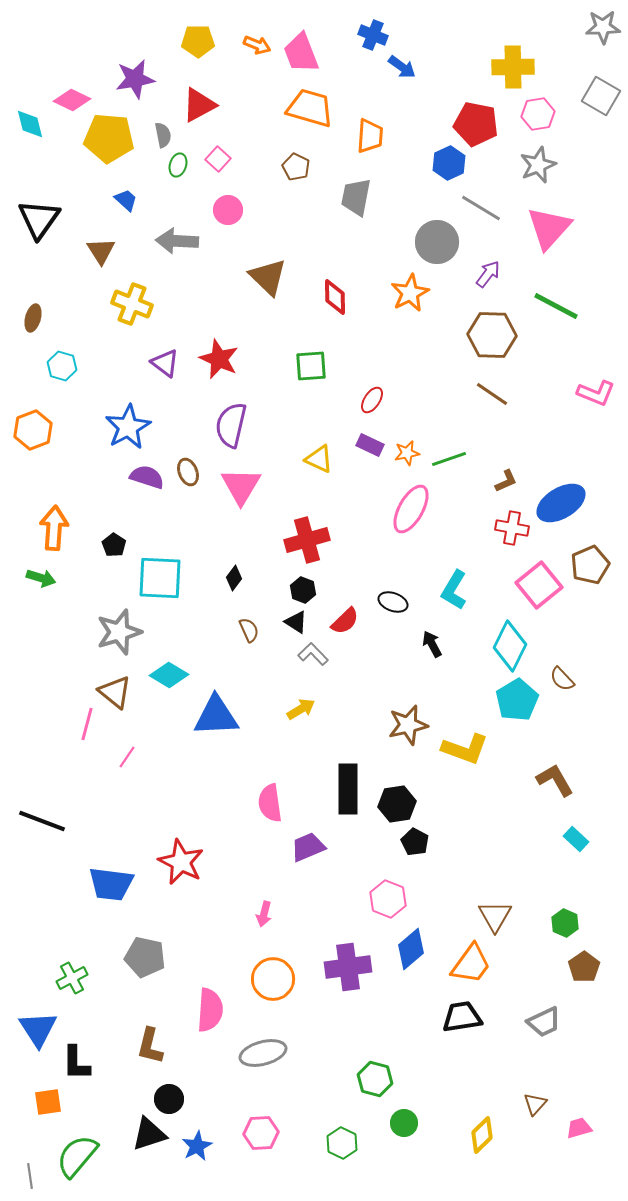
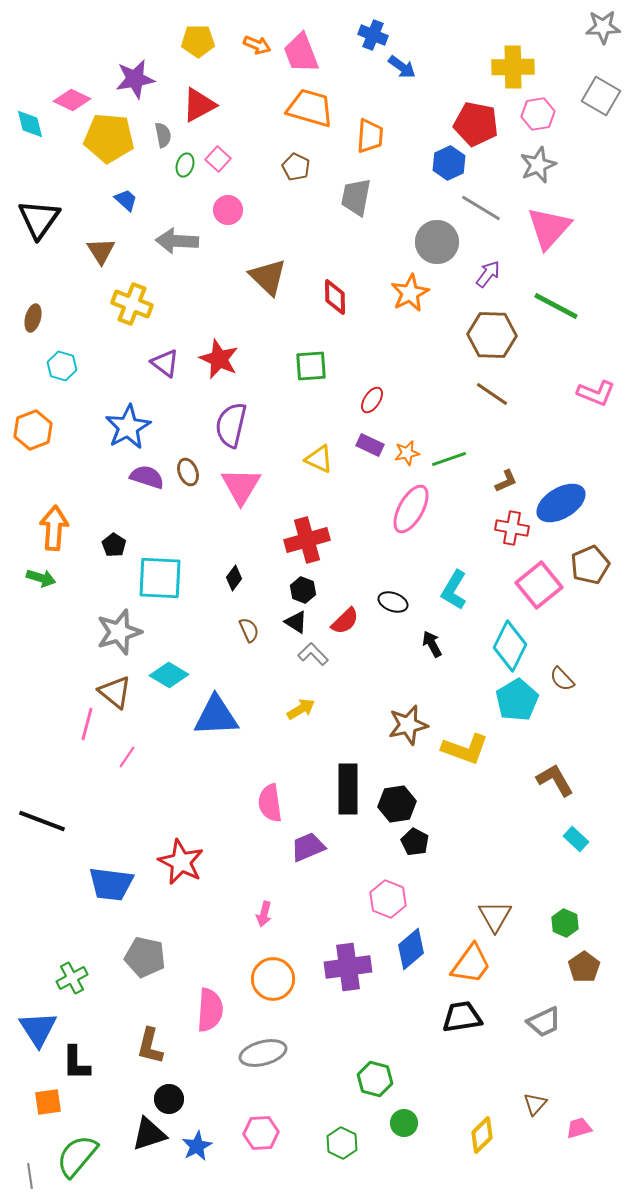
green ellipse at (178, 165): moved 7 px right
